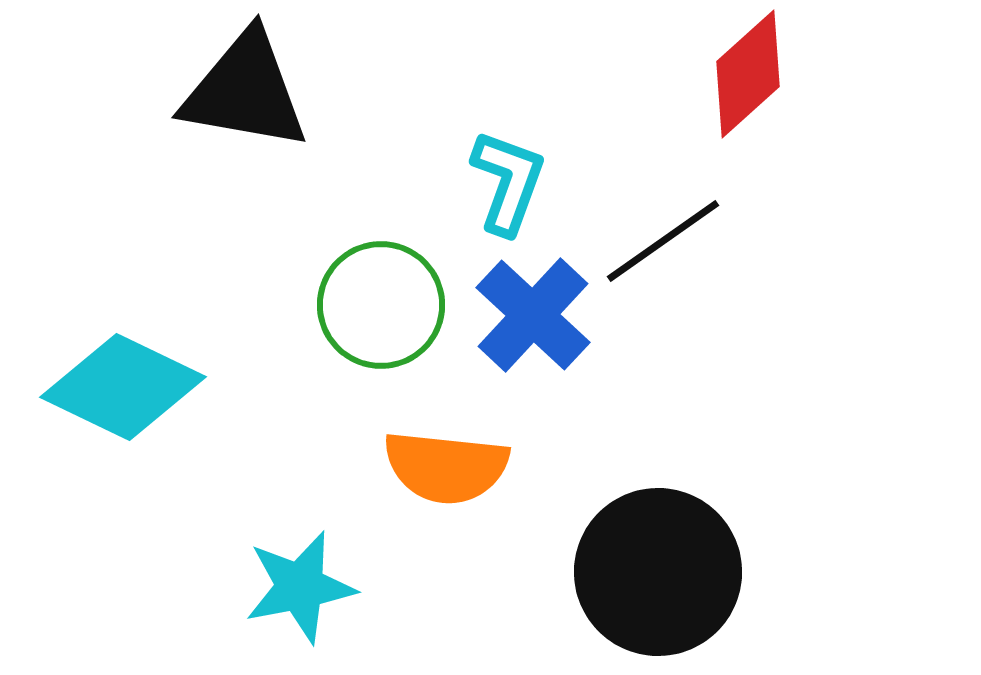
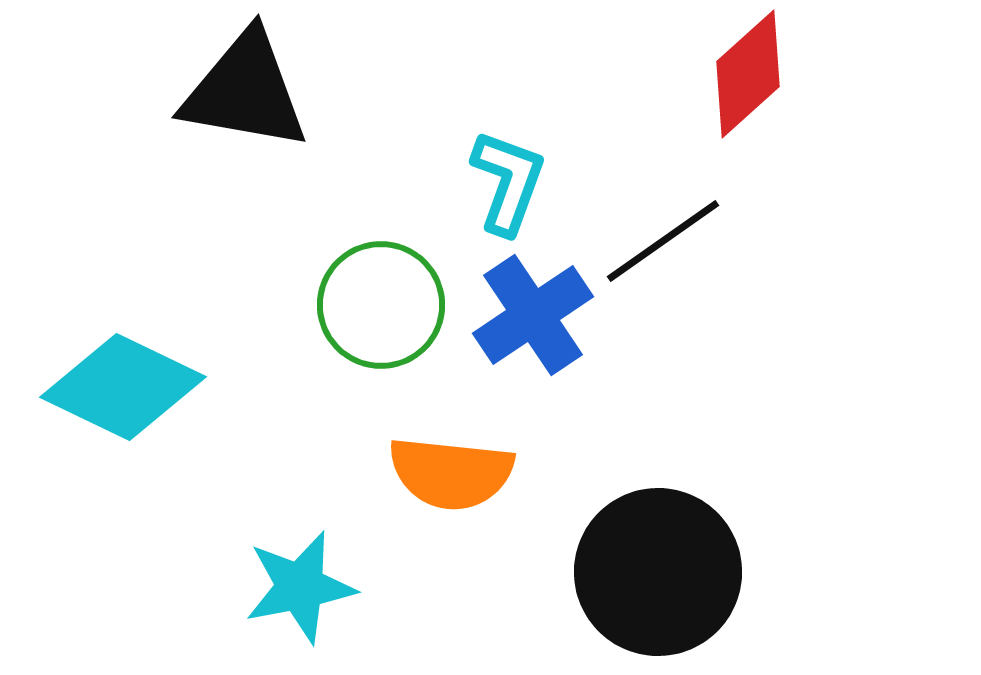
blue cross: rotated 13 degrees clockwise
orange semicircle: moved 5 px right, 6 px down
